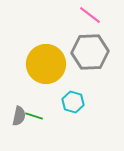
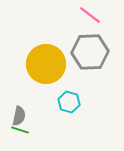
cyan hexagon: moved 4 px left
green line: moved 14 px left, 14 px down
